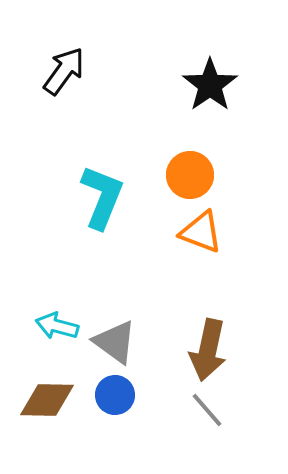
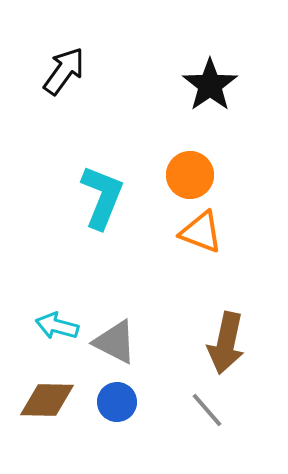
gray triangle: rotated 9 degrees counterclockwise
brown arrow: moved 18 px right, 7 px up
blue circle: moved 2 px right, 7 px down
